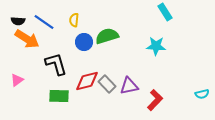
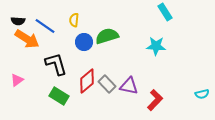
blue line: moved 1 px right, 4 px down
red diamond: rotated 25 degrees counterclockwise
purple triangle: rotated 24 degrees clockwise
green rectangle: rotated 30 degrees clockwise
